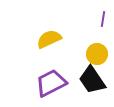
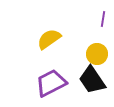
yellow semicircle: rotated 10 degrees counterclockwise
